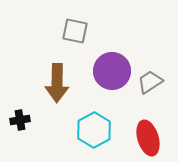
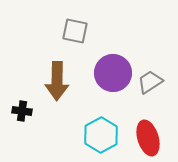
purple circle: moved 1 px right, 2 px down
brown arrow: moved 2 px up
black cross: moved 2 px right, 9 px up; rotated 18 degrees clockwise
cyan hexagon: moved 7 px right, 5 px down
